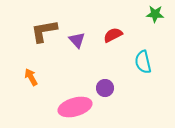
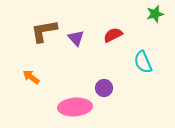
green star: rotated 18 degrees counterclockwise
purple triangle: moved 1 px left, 2 px up
cyan semicircle: rotated 10 degrees counterclockwise
orange arrow: rotated 24 degrees counterclockwise
purple circle: moved 1 px left
pink ellipse: rotated 12 degrees clockwise
